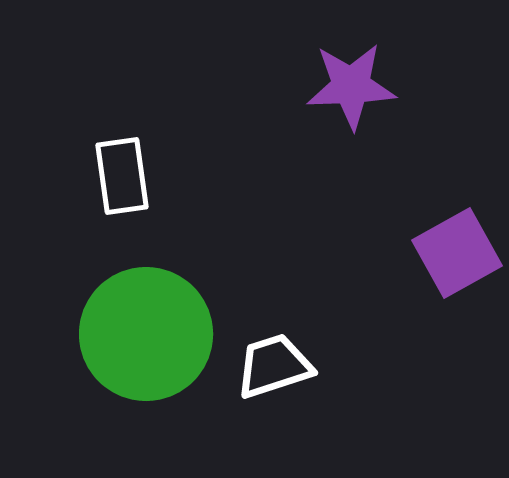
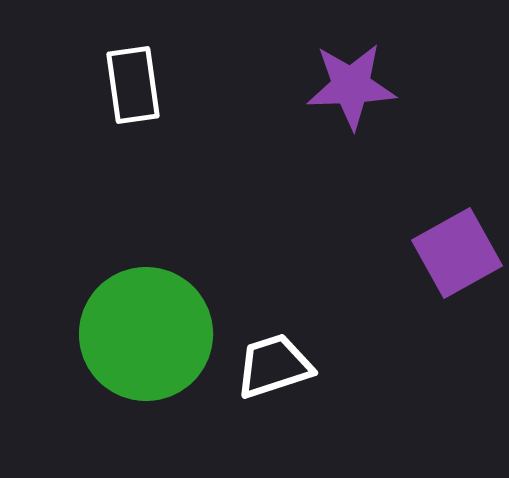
white rectangle: moved 11 px right, 91 px up
